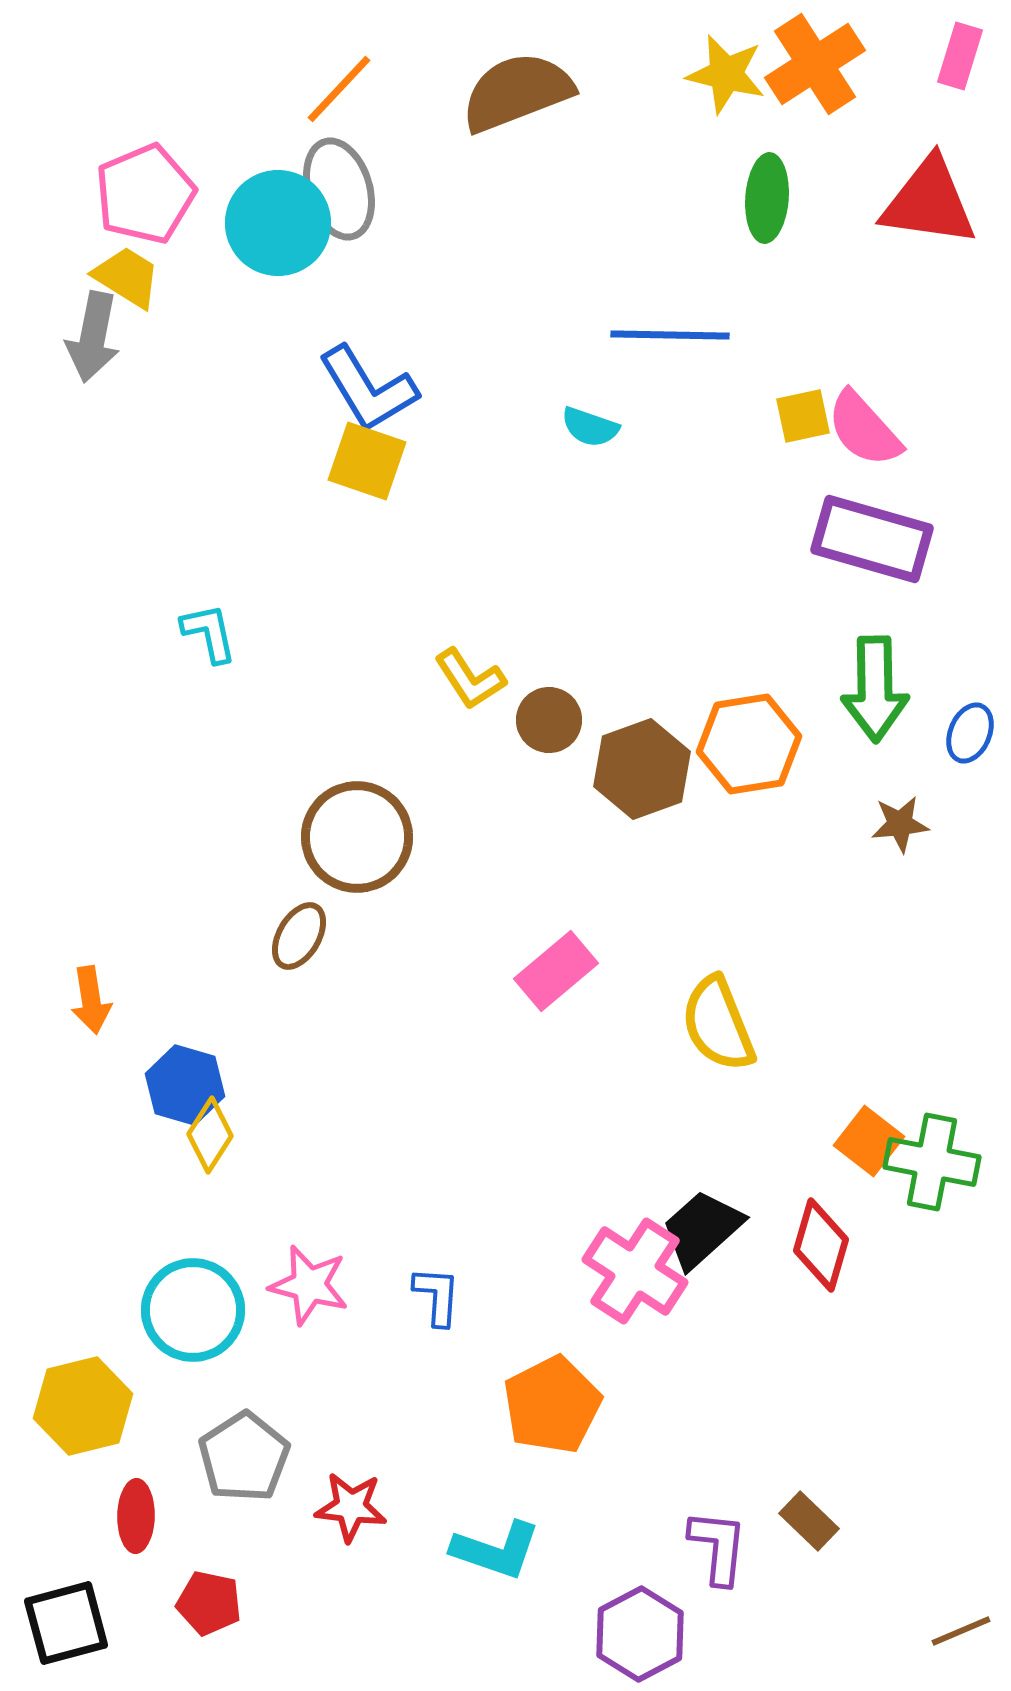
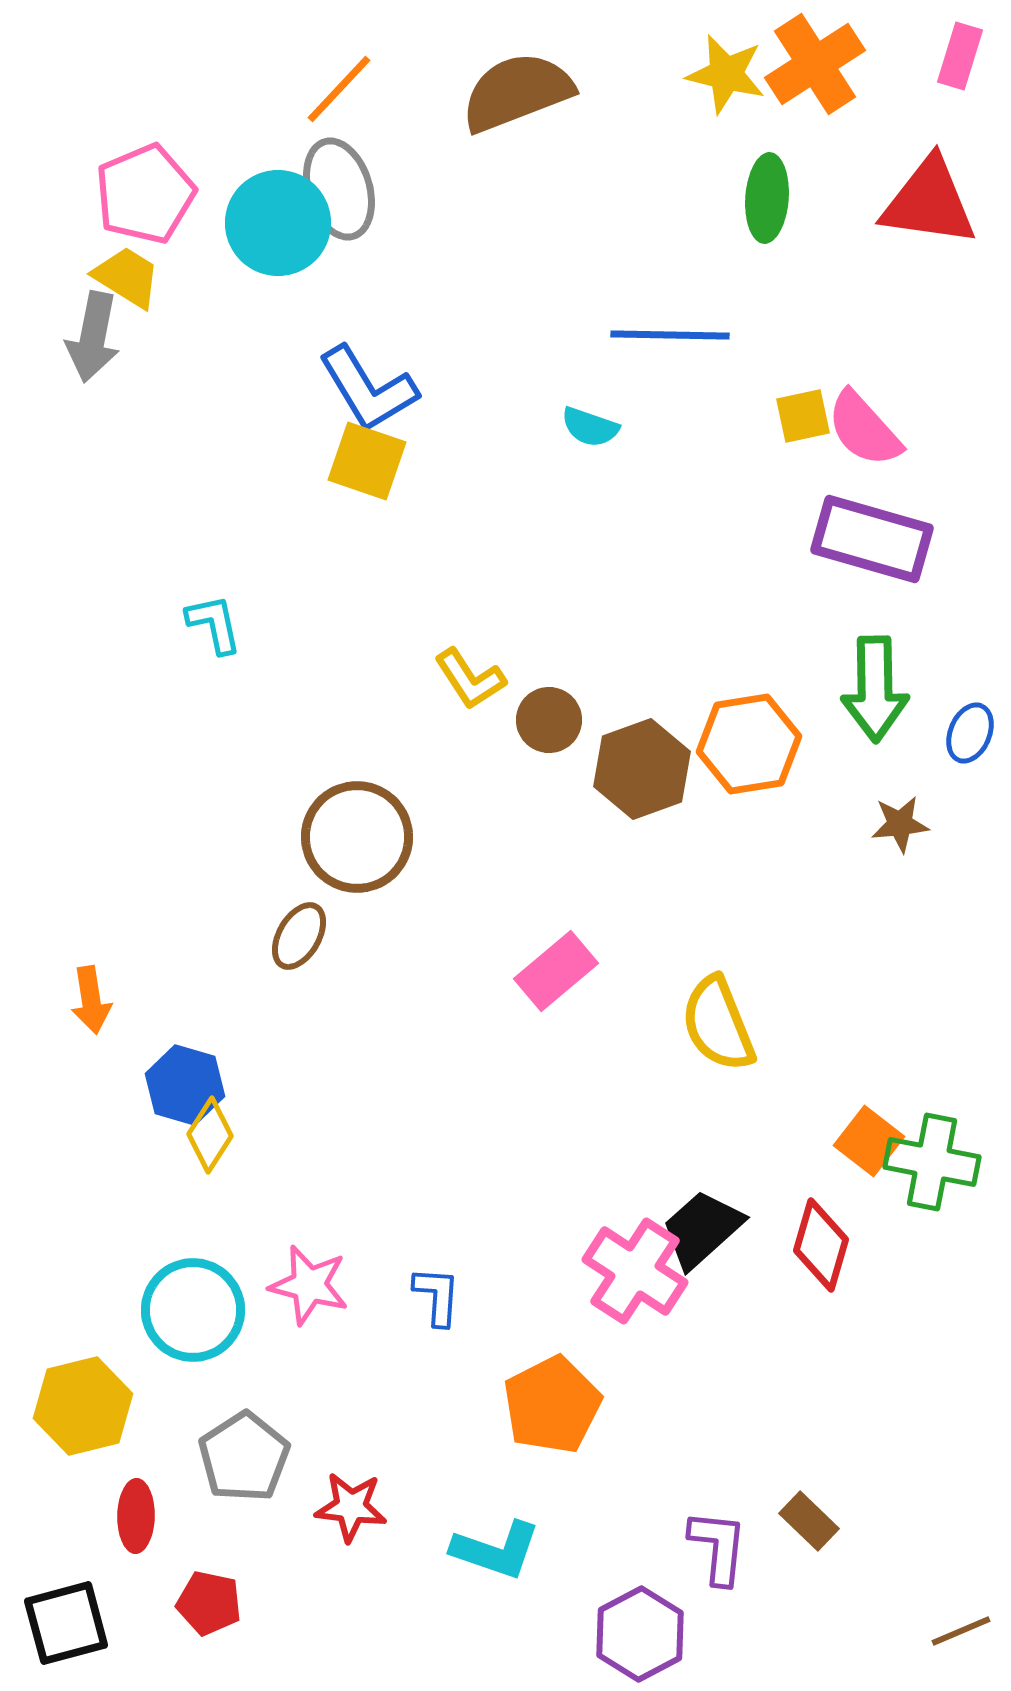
cyan L-shape at (209, 633): moved 5 px right, 9 px up
